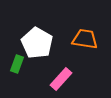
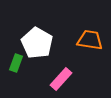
orange trapezoid: moved 5 px right, 1 px down
green rectangle: moved 1 px left, 1 px up
